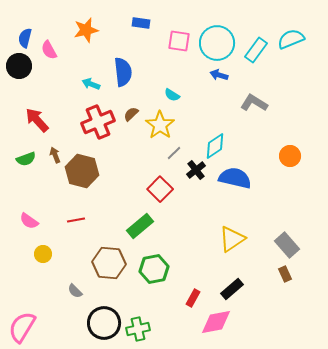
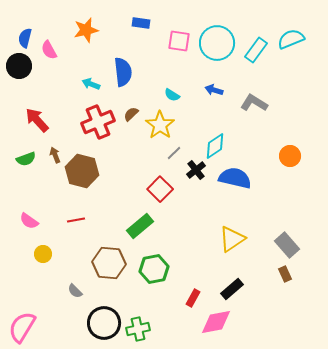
blue arrow at (219, 75): moved 5 px left, 15 px down
